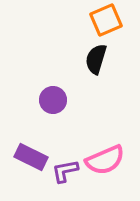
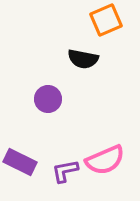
black semicircle: moved 13 px left; rotated 96 degrees counterclockwise
purple circle: moved 5 px left, 1 px up
purple rectangle: moved 11 px left, 5 px down
